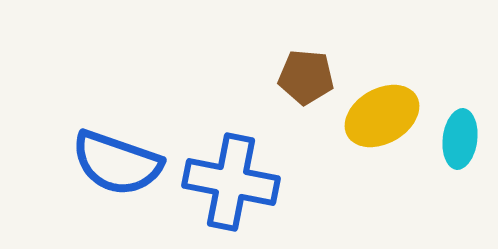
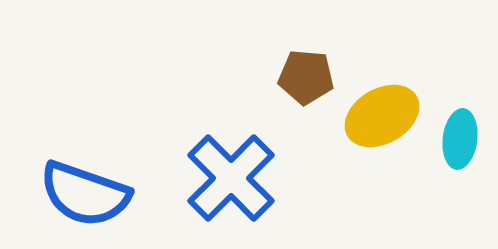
blue semicircle: moved 32 px left, 31 px down
blue cross: moved 4 px up; rotated 34 degrees clockwise
